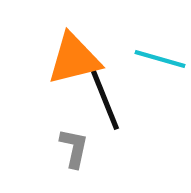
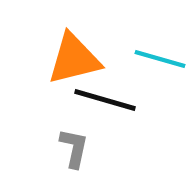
black line: rotated 52 degrees counterclockwise
